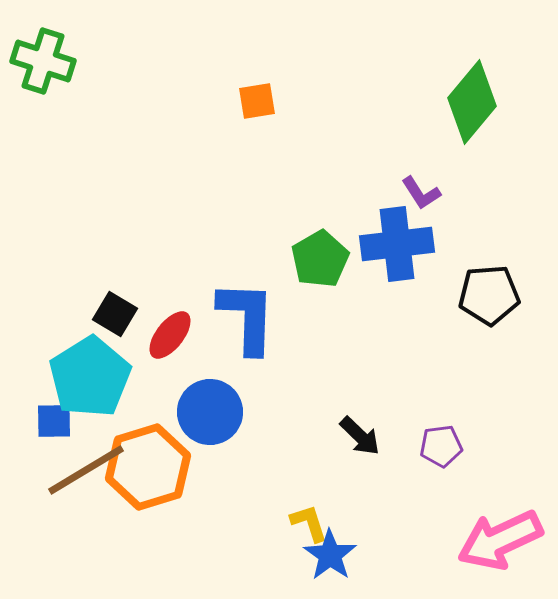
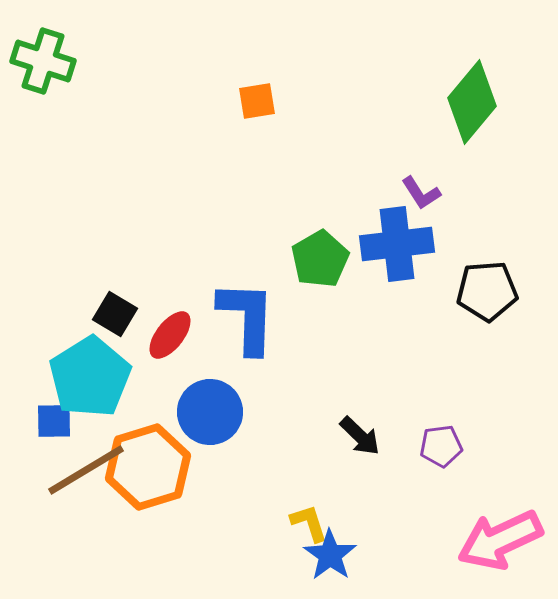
black pentagon: moved 2 px left, 4 px up
